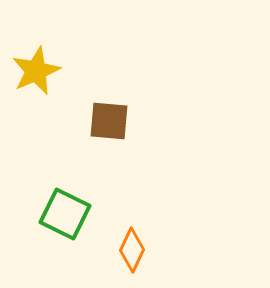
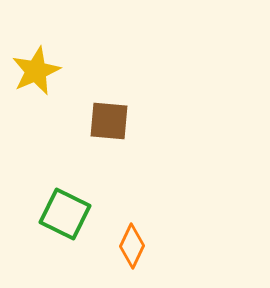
orange diamond: moved 4 px up
